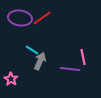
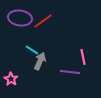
red line: moved 1 px right, 3 px down
purple line: moved 3 px down
